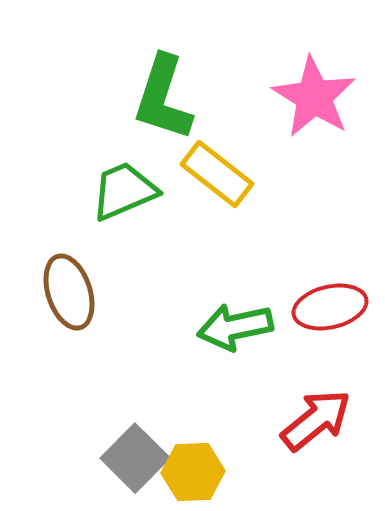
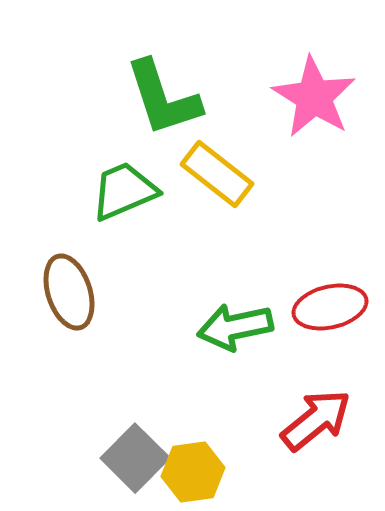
green L-shape: rotated 36 degrees counterclockwise
yellow hexagon: rotated 6 degrees counterclockwise
